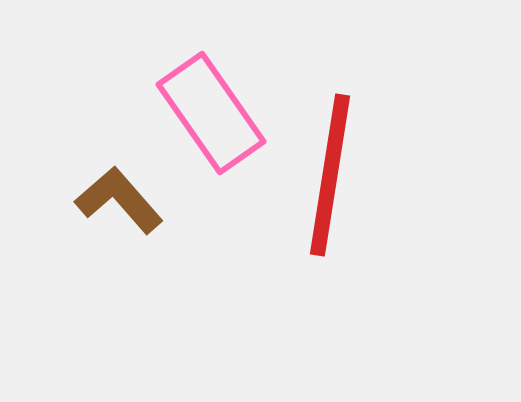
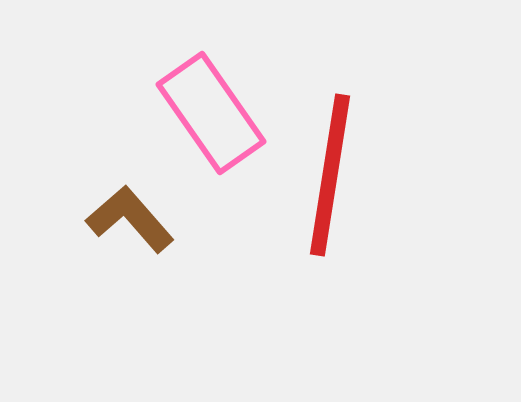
brown L-shape: moved 11 px right, 19 px down
